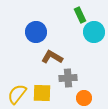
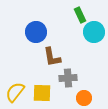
brown L-shape: rotated 130 degrees counterclockwise
yellow semicircle: moved 2 px left, 2 px up
